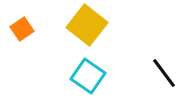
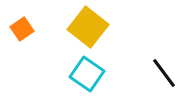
yellow square: moved 1 px right, 2 px down
cyan square: moved 1 px left, 2 px up
